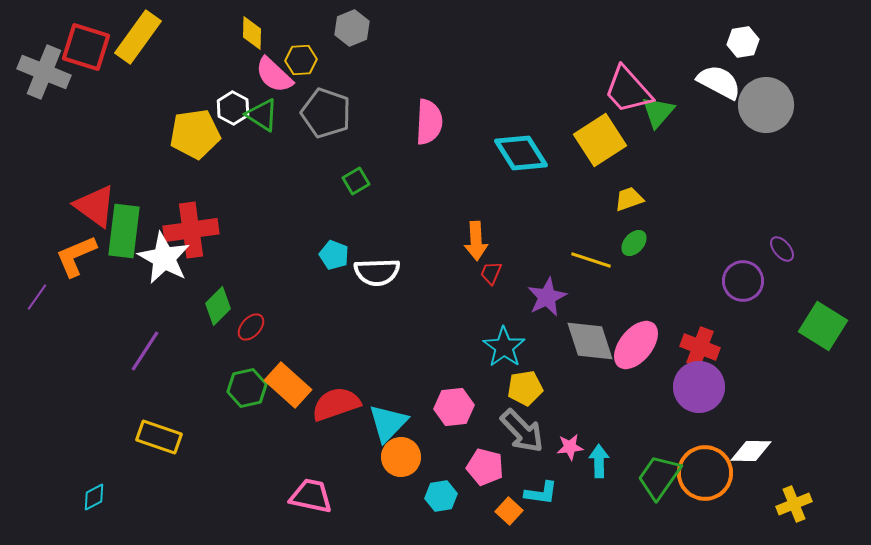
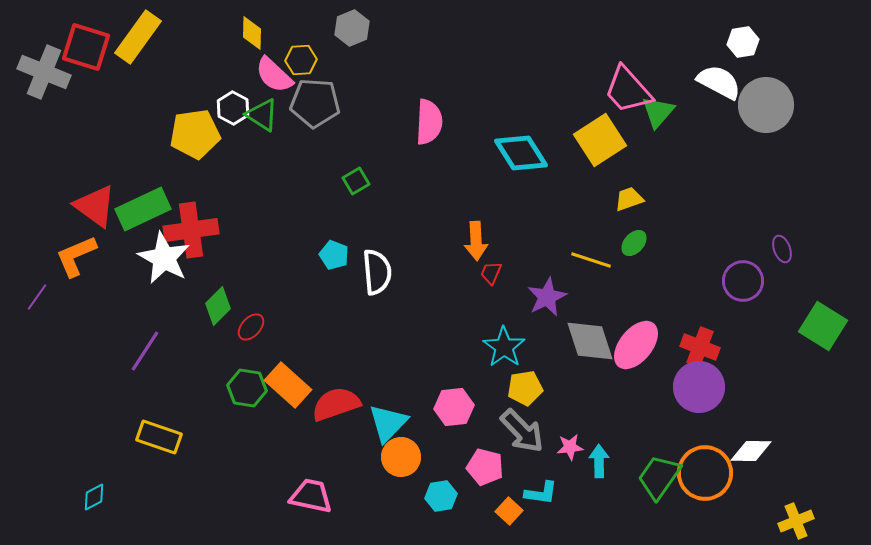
gray pentagon at (326, 113): moved 11 px left, 10 px up; rotated 15 degrees counterclockwise
green rectangle at (124, 231): moved 19 px right, 22 px up; rotated 58 degrees clockwise
purple ellipse at (782, 249): rotated 20 degrees clockwise
white semicircle at (377, 272): rotated 93 degrees counterclockwise
green hexagon at (247, 388): rotated 21 degrees clockwise
yellow cross at (794, 504): moved 2 px right, 17 px down
